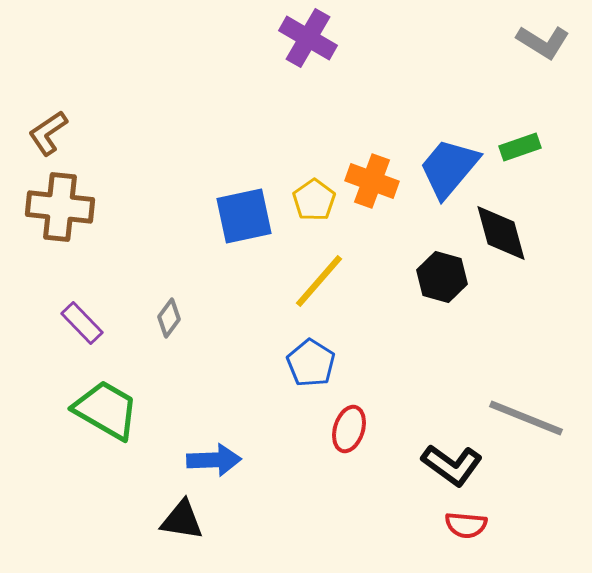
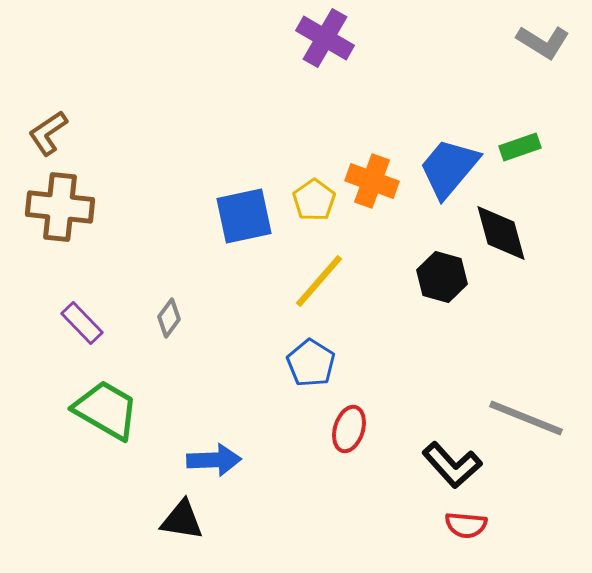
purple cross: moved 17 px right
black L-shape: rotated 12 degrees clockwise
